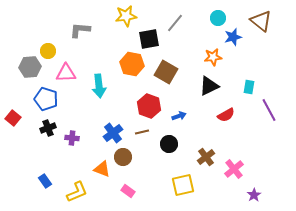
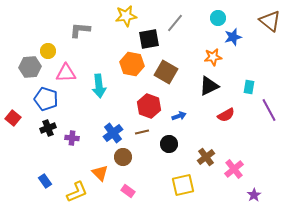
brown triangle: moved 9 px right
orange triangle: moved 2 px left, 4 px down; rotated 24 degrees clockwise
